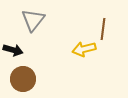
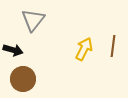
brown line: moved 10 px right, 17 px down
yellow arrow: rotated 130 degrees clockwise
